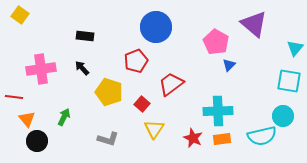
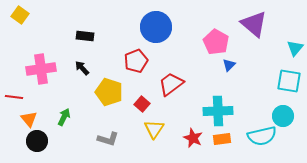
orange triangle: moved 2 px right
